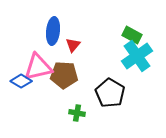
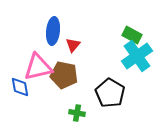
brown pentagon: rotated 8 degrees clockwise
blue diamond: moved 1 px left, 6 px down; rotated 50 degrees clockwise
